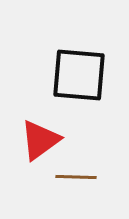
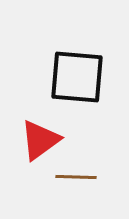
black square: moved 2 px left, 2 px down
